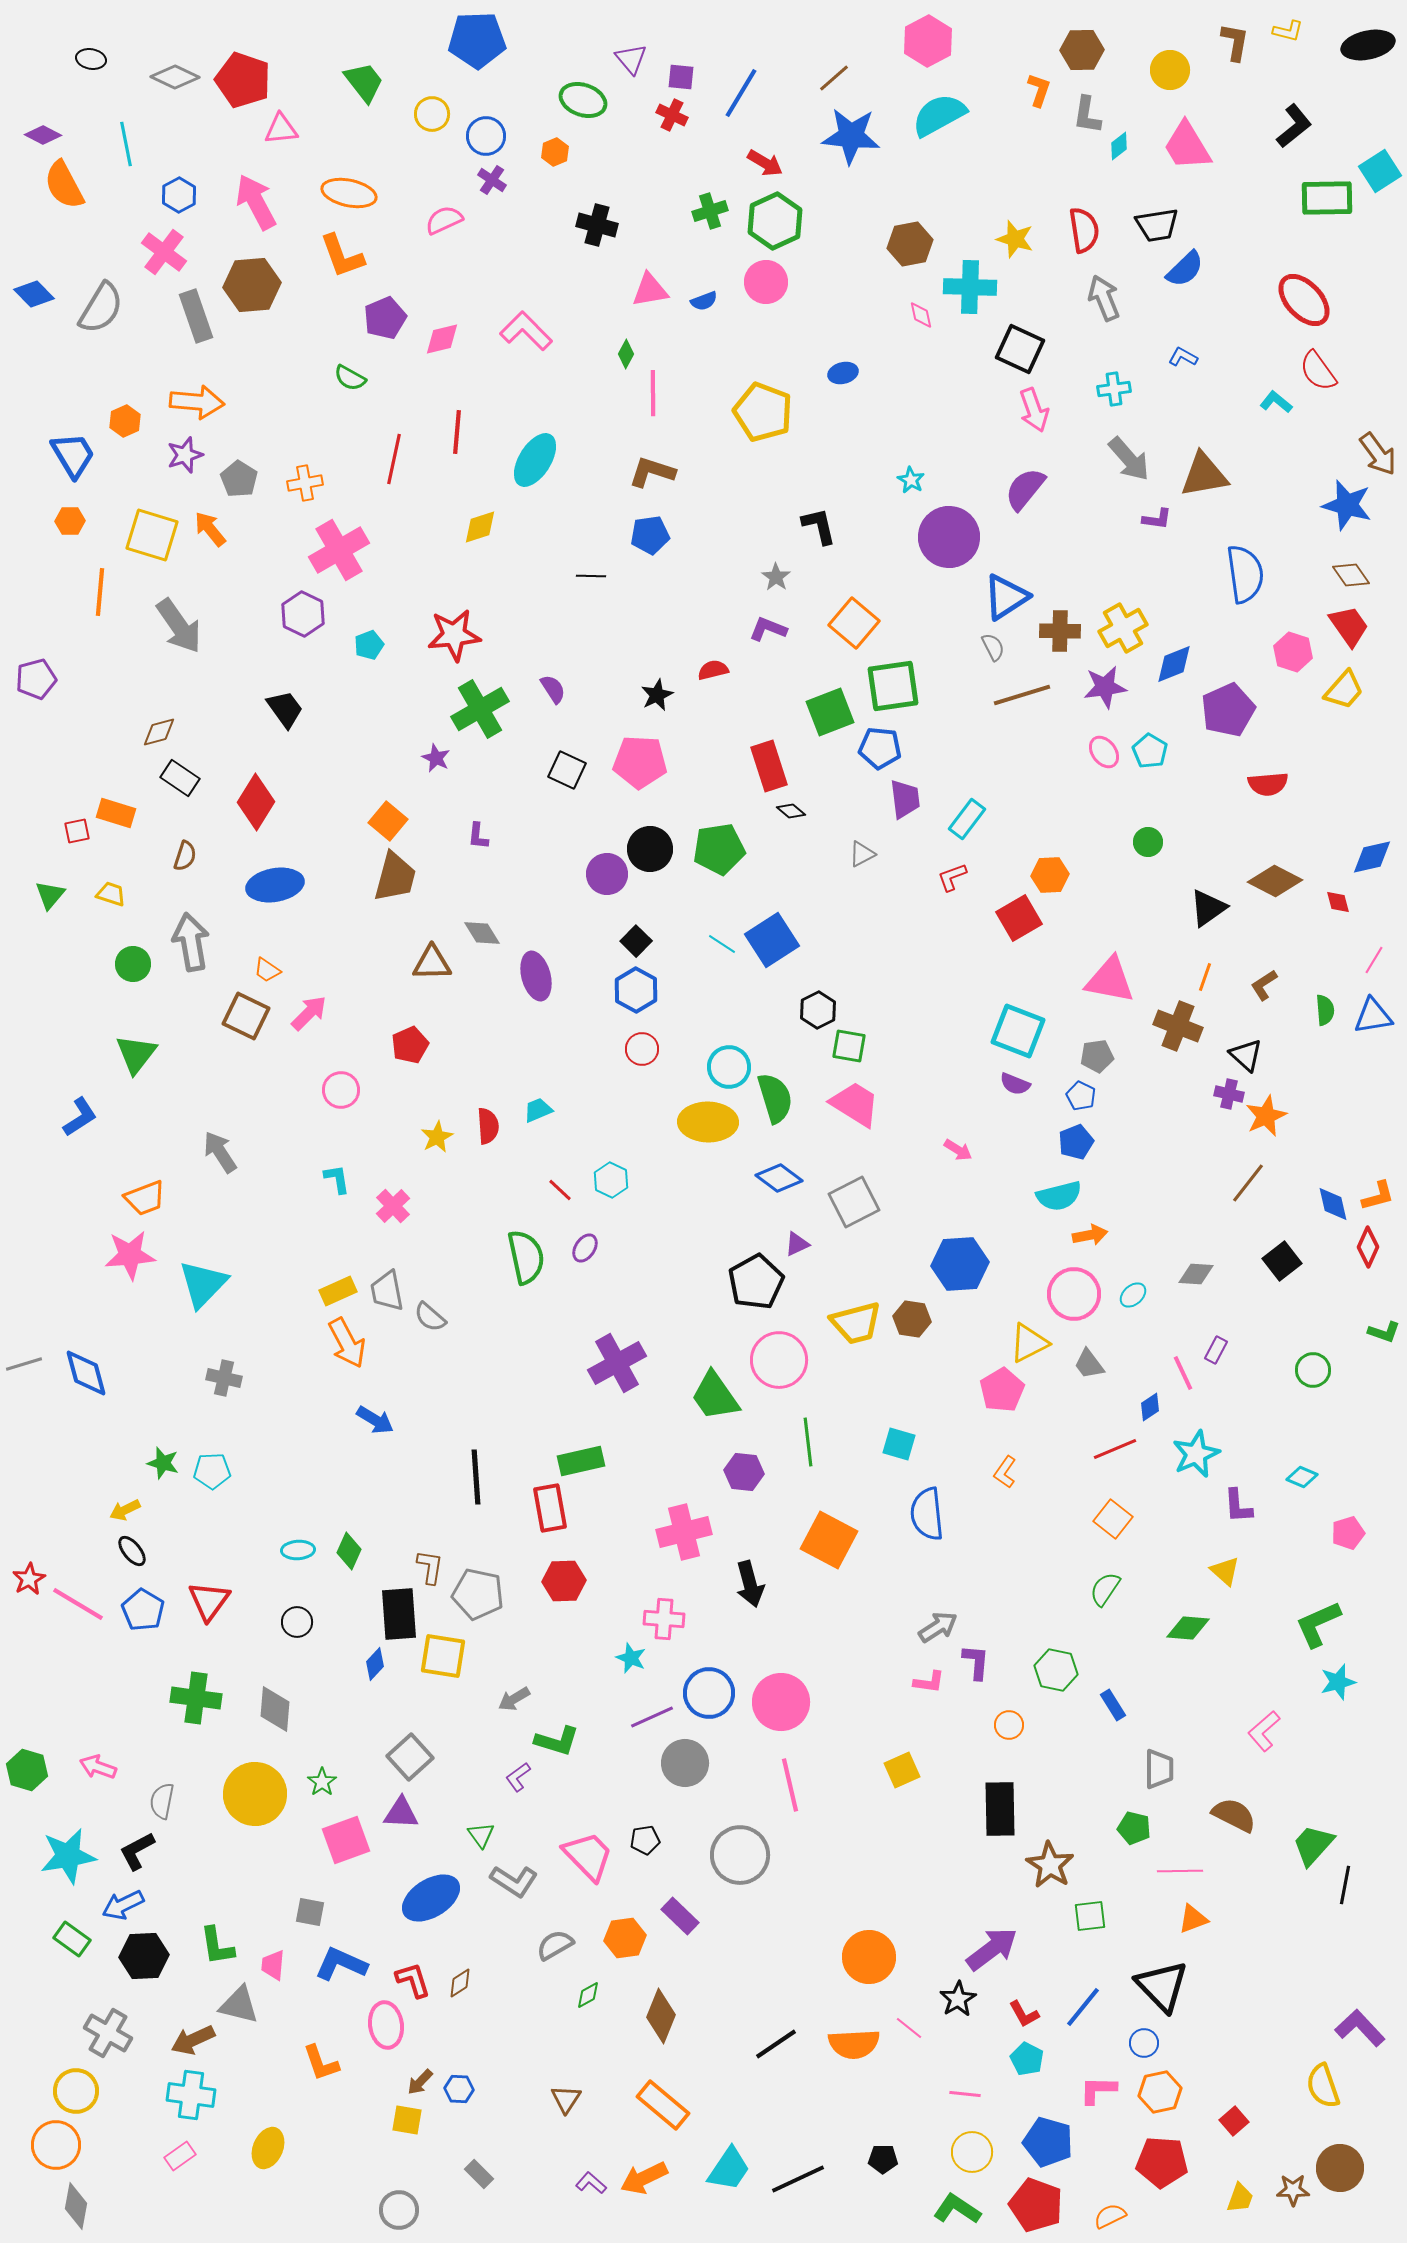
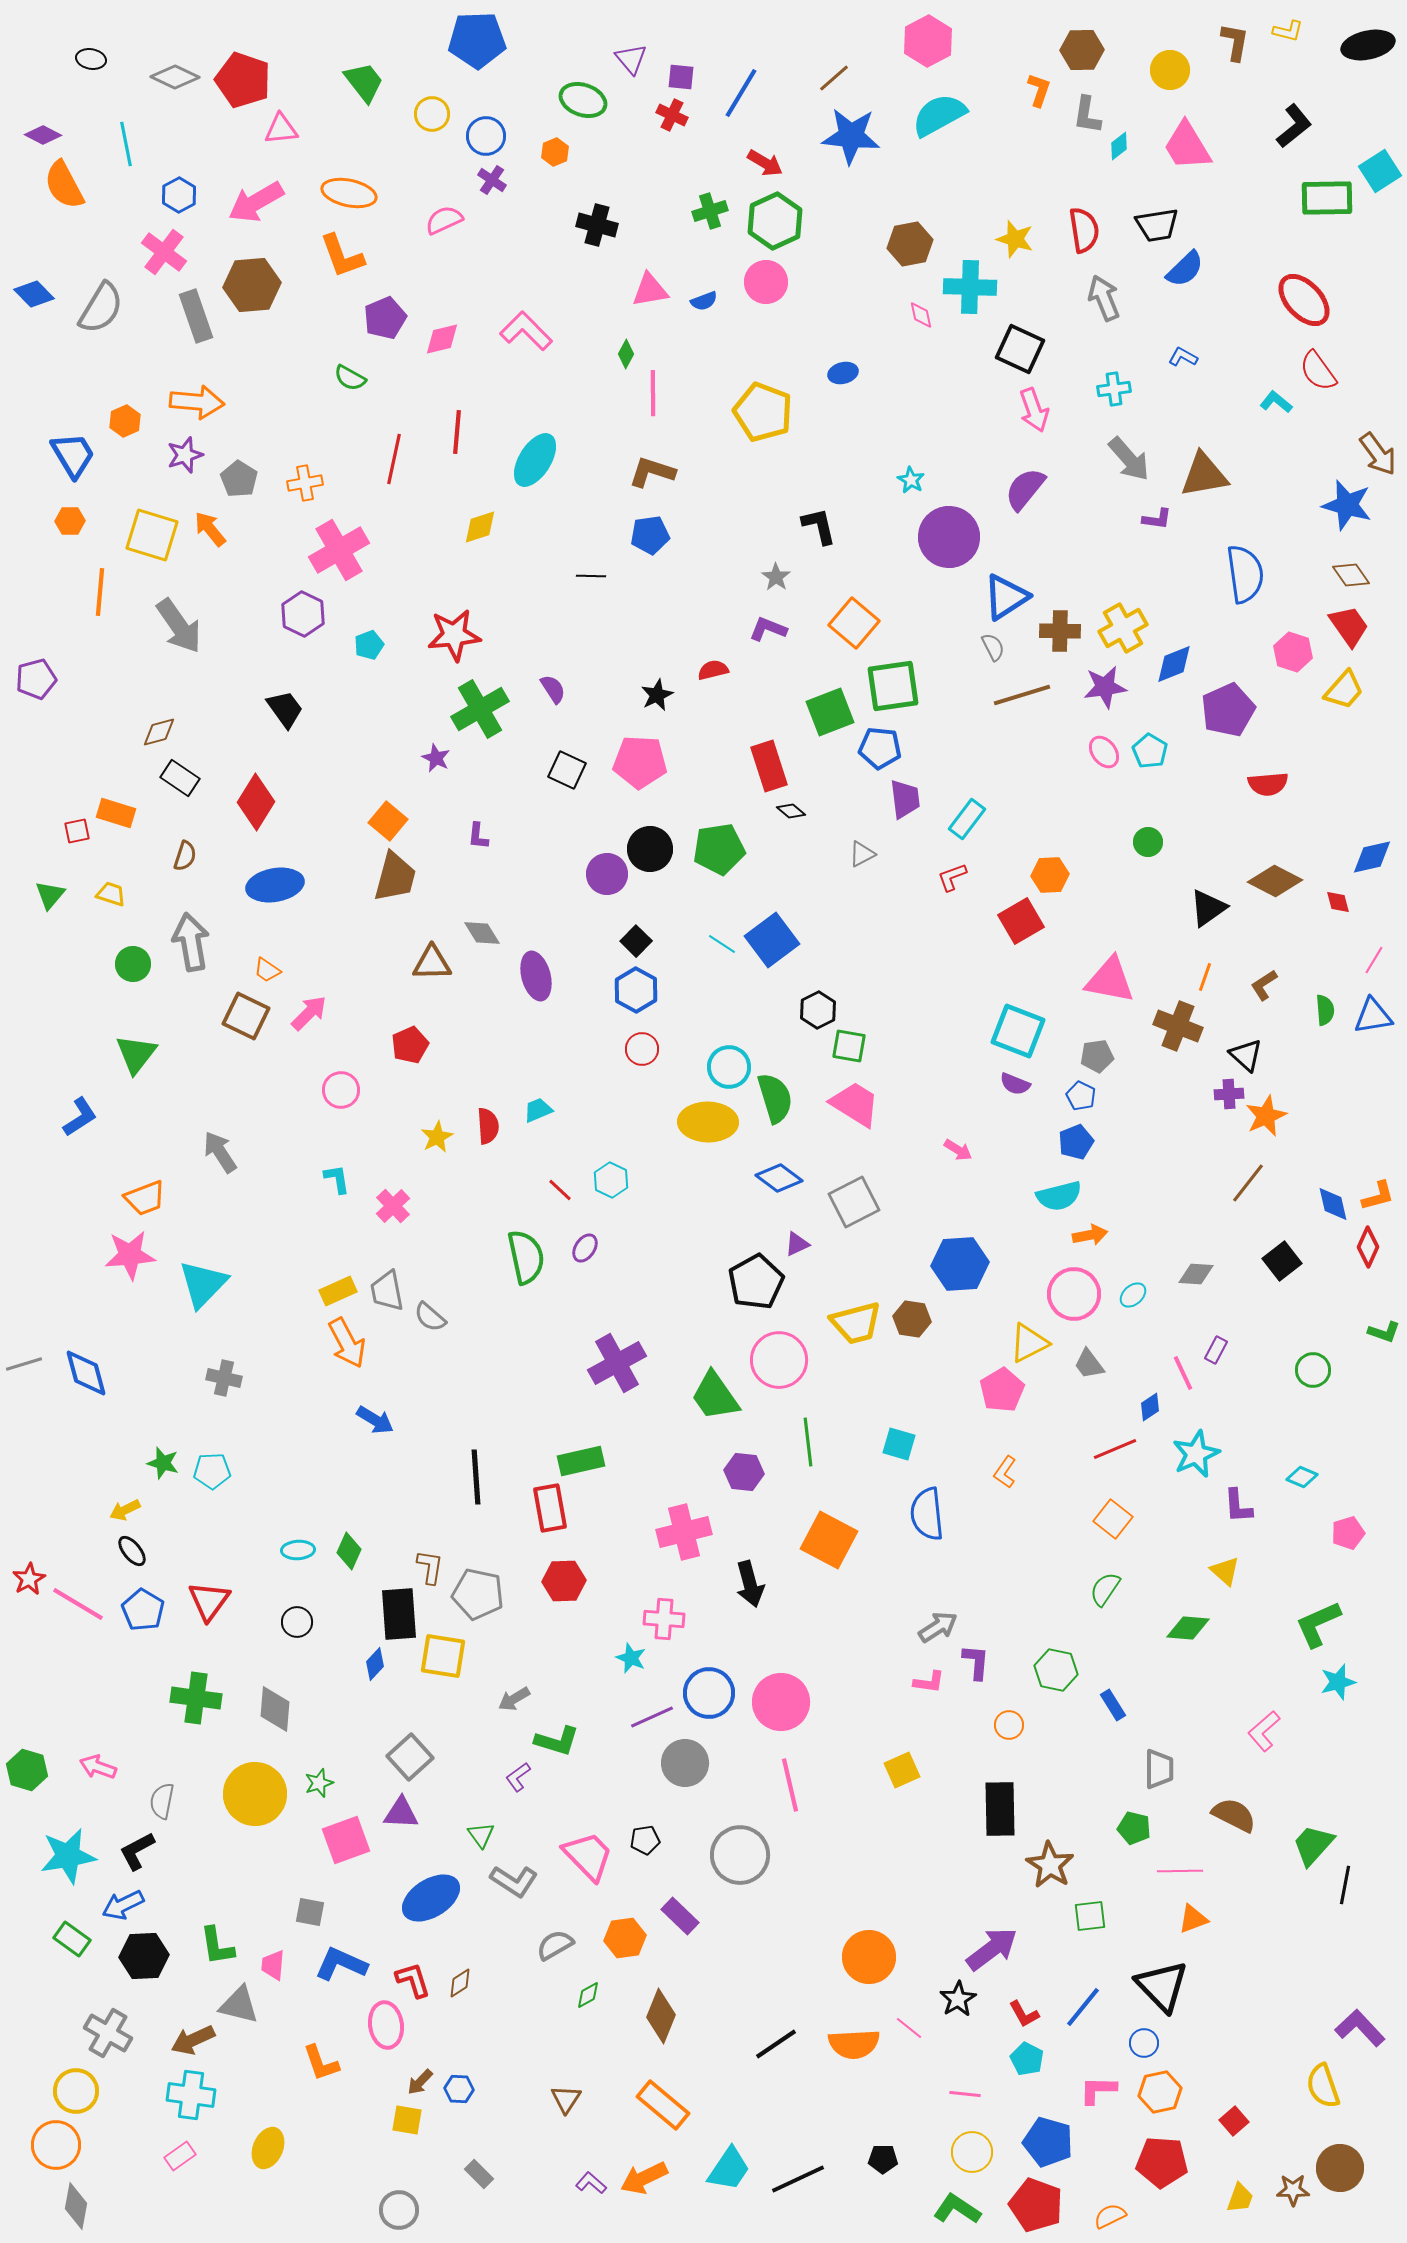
pink arrow at (256, 202): rotated 92 degrees counterclockwise
red square at (1019, 918): moved 2 px right, 3 px down
blue square at (772, 940): rotated 4 degrees counterclockwise
purple cross at (1229, 1094): rotated 16 degrees counterclockwise
green star at (322, 1782): moved 3 px left, 1 px down; rotated 16 degrees clockwise
